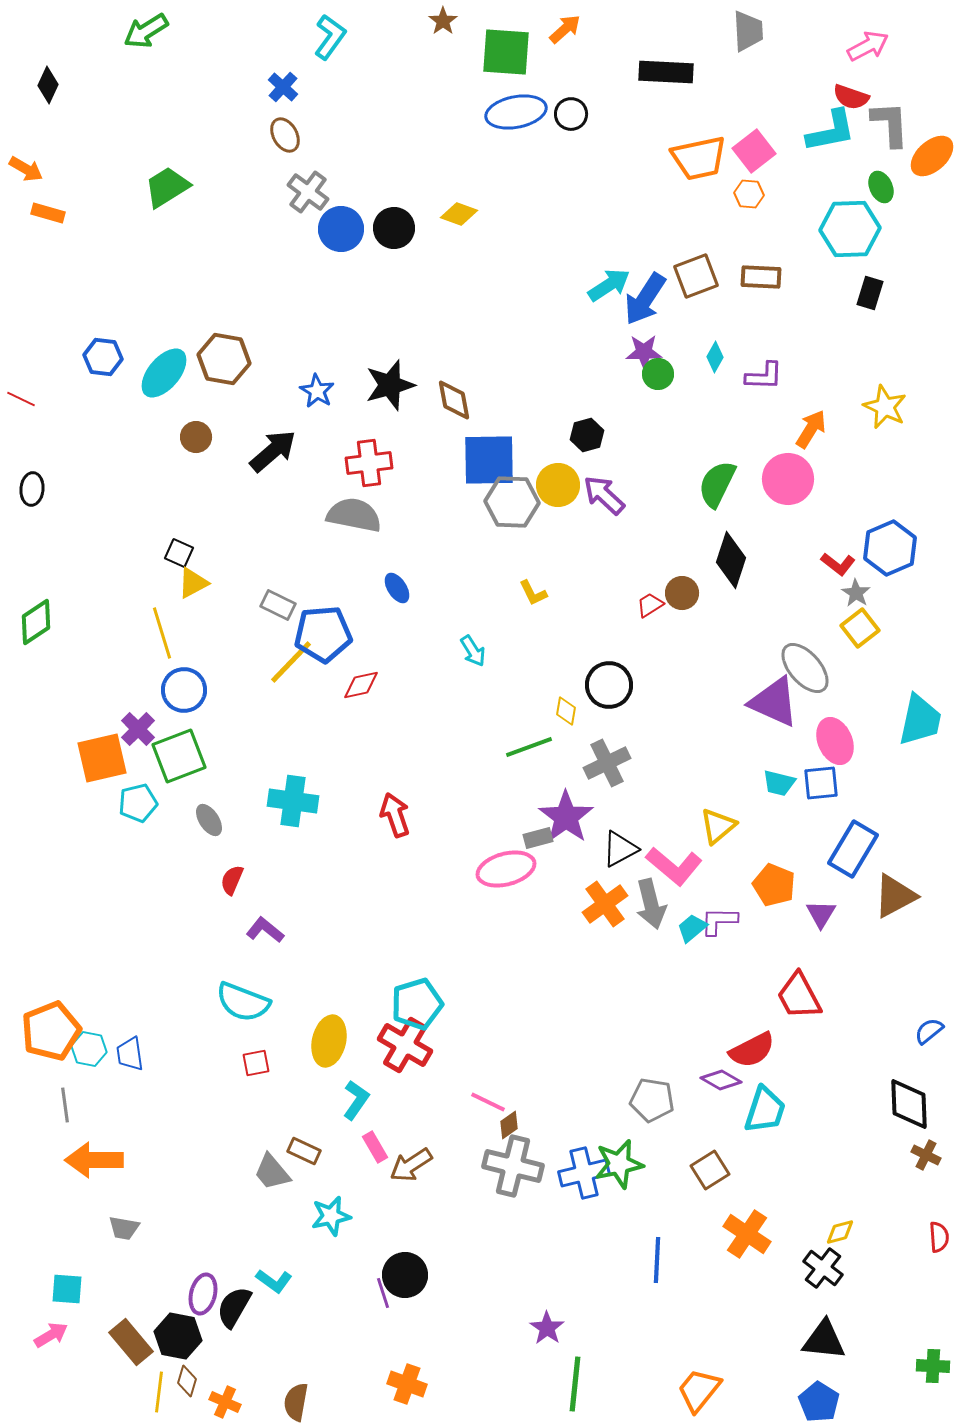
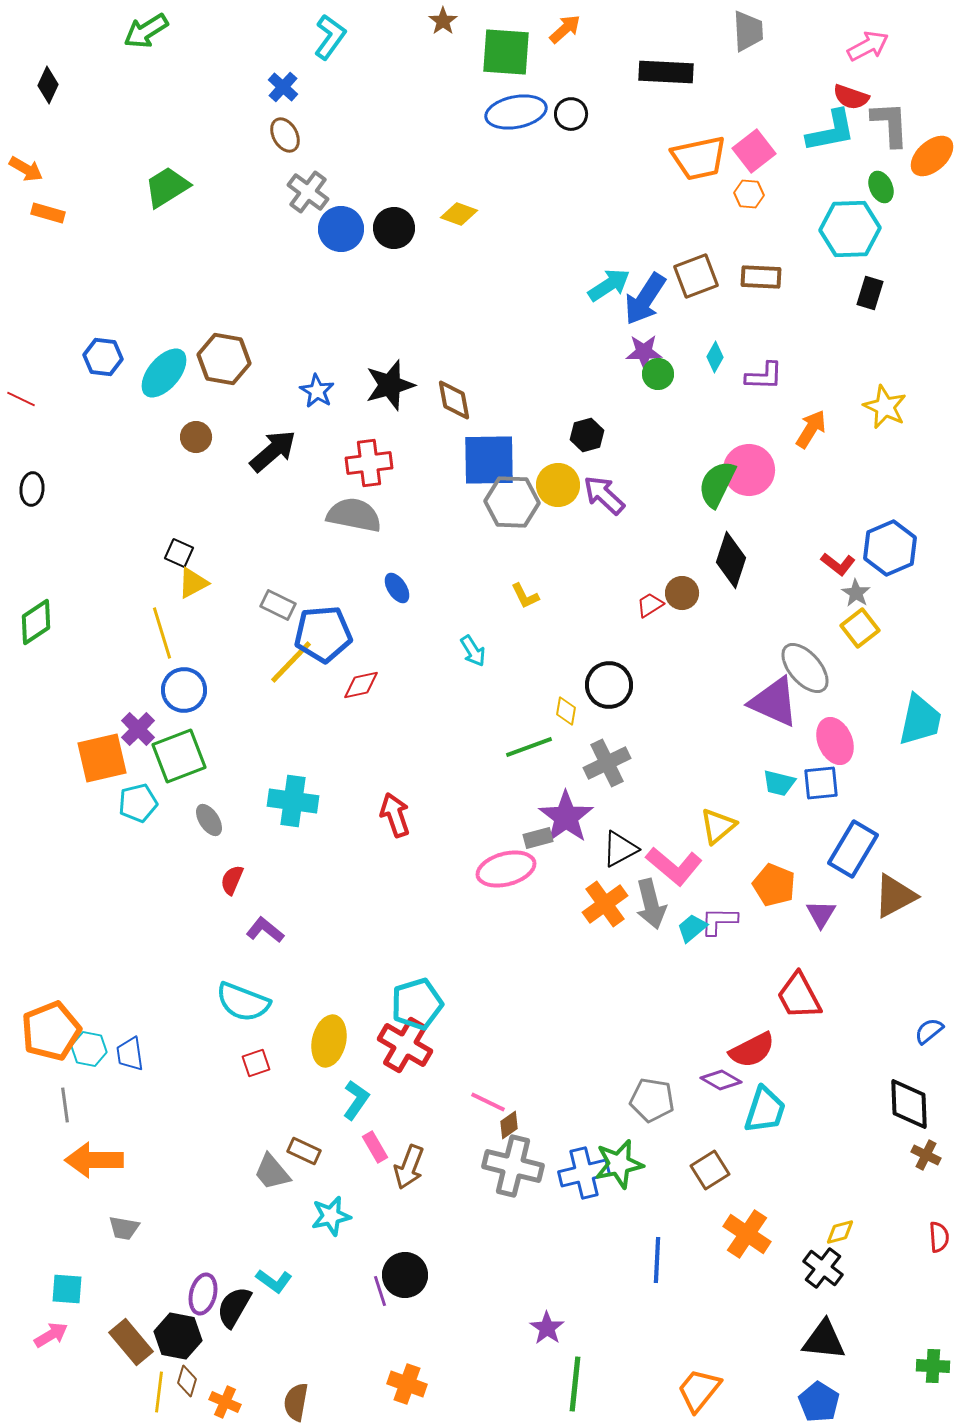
pink circle at (788, 479): moved 39 px left, 9 px up
yellow L-shape at (533, 593): moved 8 px left, 3 px down
red square at (256, 1063): rotated 8 degrees counterclockwise
brown arrow at (411, 1165): moved 2 px left, 2 px down; rotated 36 degrees counterclockwise
purple line at (383, 1293): moved 3 px left, 2 px up
